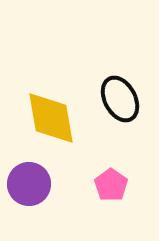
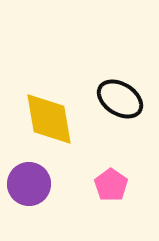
black ellipse: rotated 30 degrees counterclockwise
yellow diamond: moved 2 px left, 1 px down
